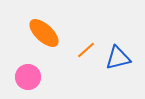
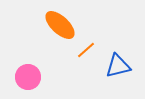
orange ellipse: moved 16 px right, 8 px up
blue triangle: moved 8 px down
